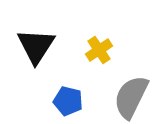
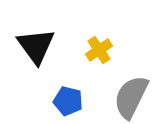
black triangle: rotated 9 degrees counterclockwise
